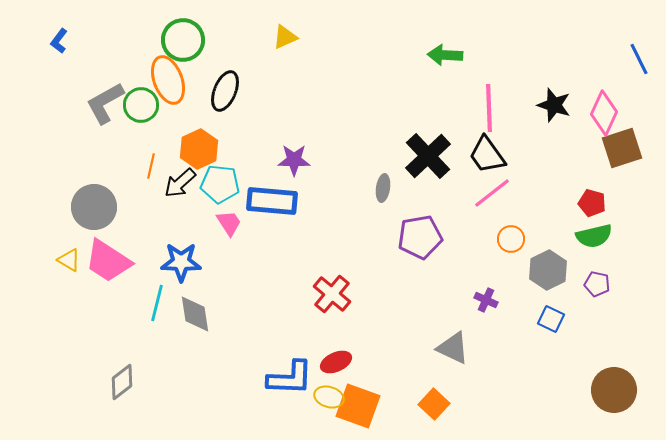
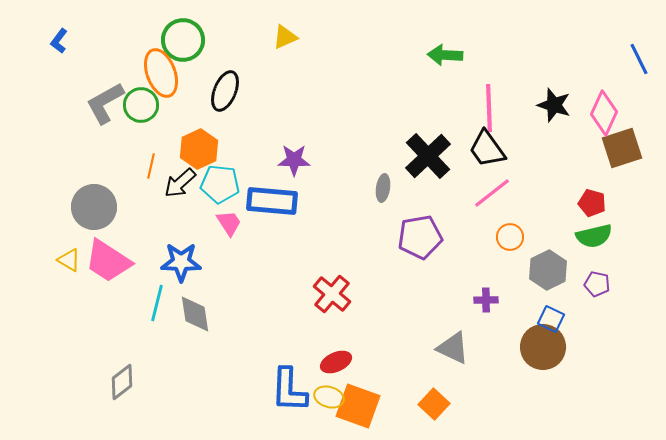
orange ellipse at (168, 80): moved 7 px left, 7 px up
black trapezoid at (487, 155): moved 6 px up
orange circle at (511, 239): moved 1 px left, 2 px up
purple cross at (486, 300): rotated 25 degrees counterclockwise
blue L-shape at (290, 378): moved 1 px left, 12 px down; rotated 90 degrees clockwise
brown circle at (614, 390): moved 71 px left, 43 px up
